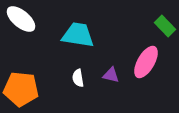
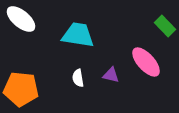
pink ellipse: rotated 72 degrees counterclockwise
